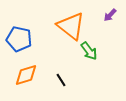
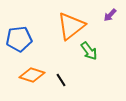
orange triangle: rotated 44 degrees clockwise
blue pentagon: rotated 20 degrees counterclockwise
orange diamond: moved 6 px right; rotated 35 degrees clockwise
